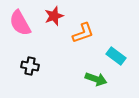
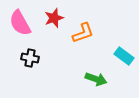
red star: moved 2 px down
cyan rectangle: moved 8 px right
black cross: moved 8 px up
